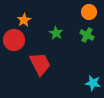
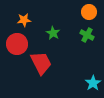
orange star: rotated 24 degrees clockwise
green star: moved 3 px left
red circle: moved 3 px right, 4 px down
red trapezoid: moved 1 px right, 1 px up
cyan star: rotated 28 degrees clockwise
